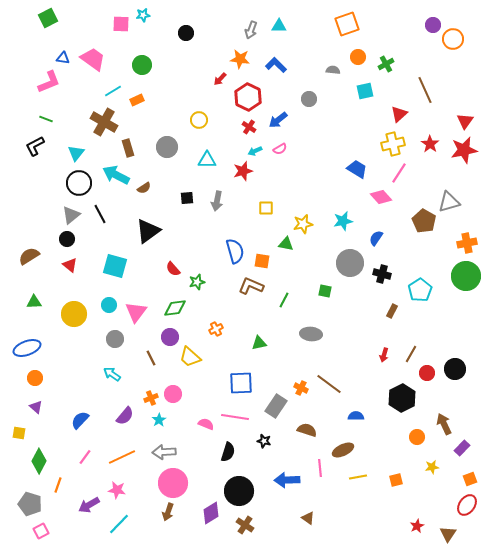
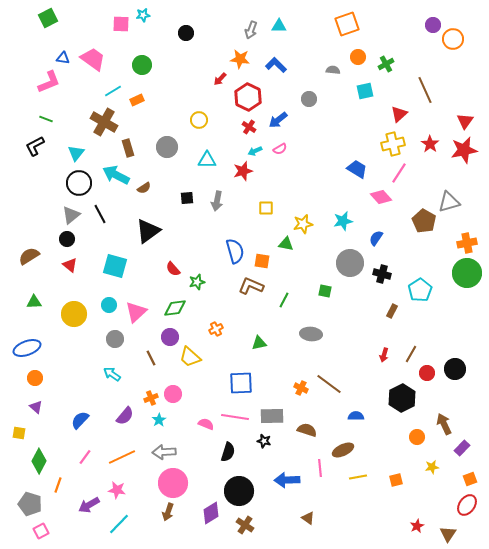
green circle at (466, 276): moved 1 px right, 3 px up
pink triangle at (136, 312): rotated 10 degrees clockwise
gray rectangle at (276, 406): moved 4 px left, 10 px down; rotated 55 degrees clockwise
